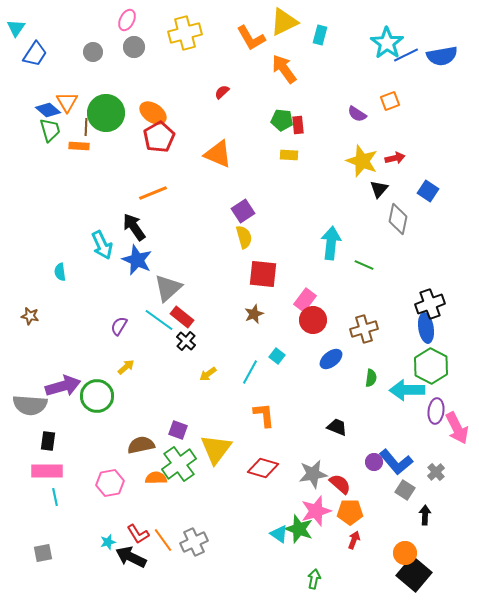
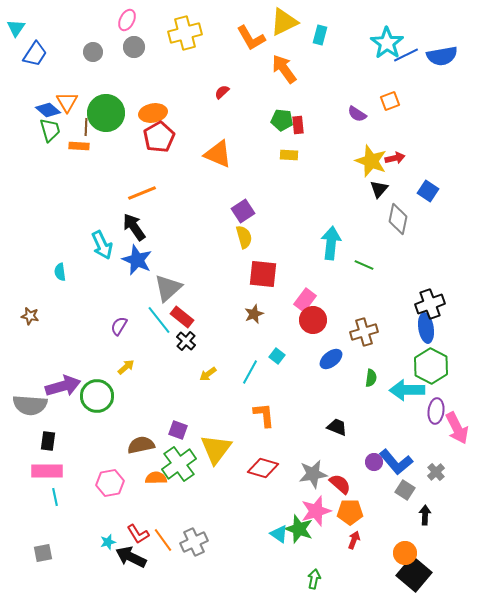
orange ellipse at (153, 113): rotated 44 degrees counterclockwise
yellow star at (362, 161): moved 9 px right
orange line at (153, 193): moved 11 px left
cyan line at (159, 320): rotated 16 degrees clockwise
brown cross at (364, 329): moved 3 px down
